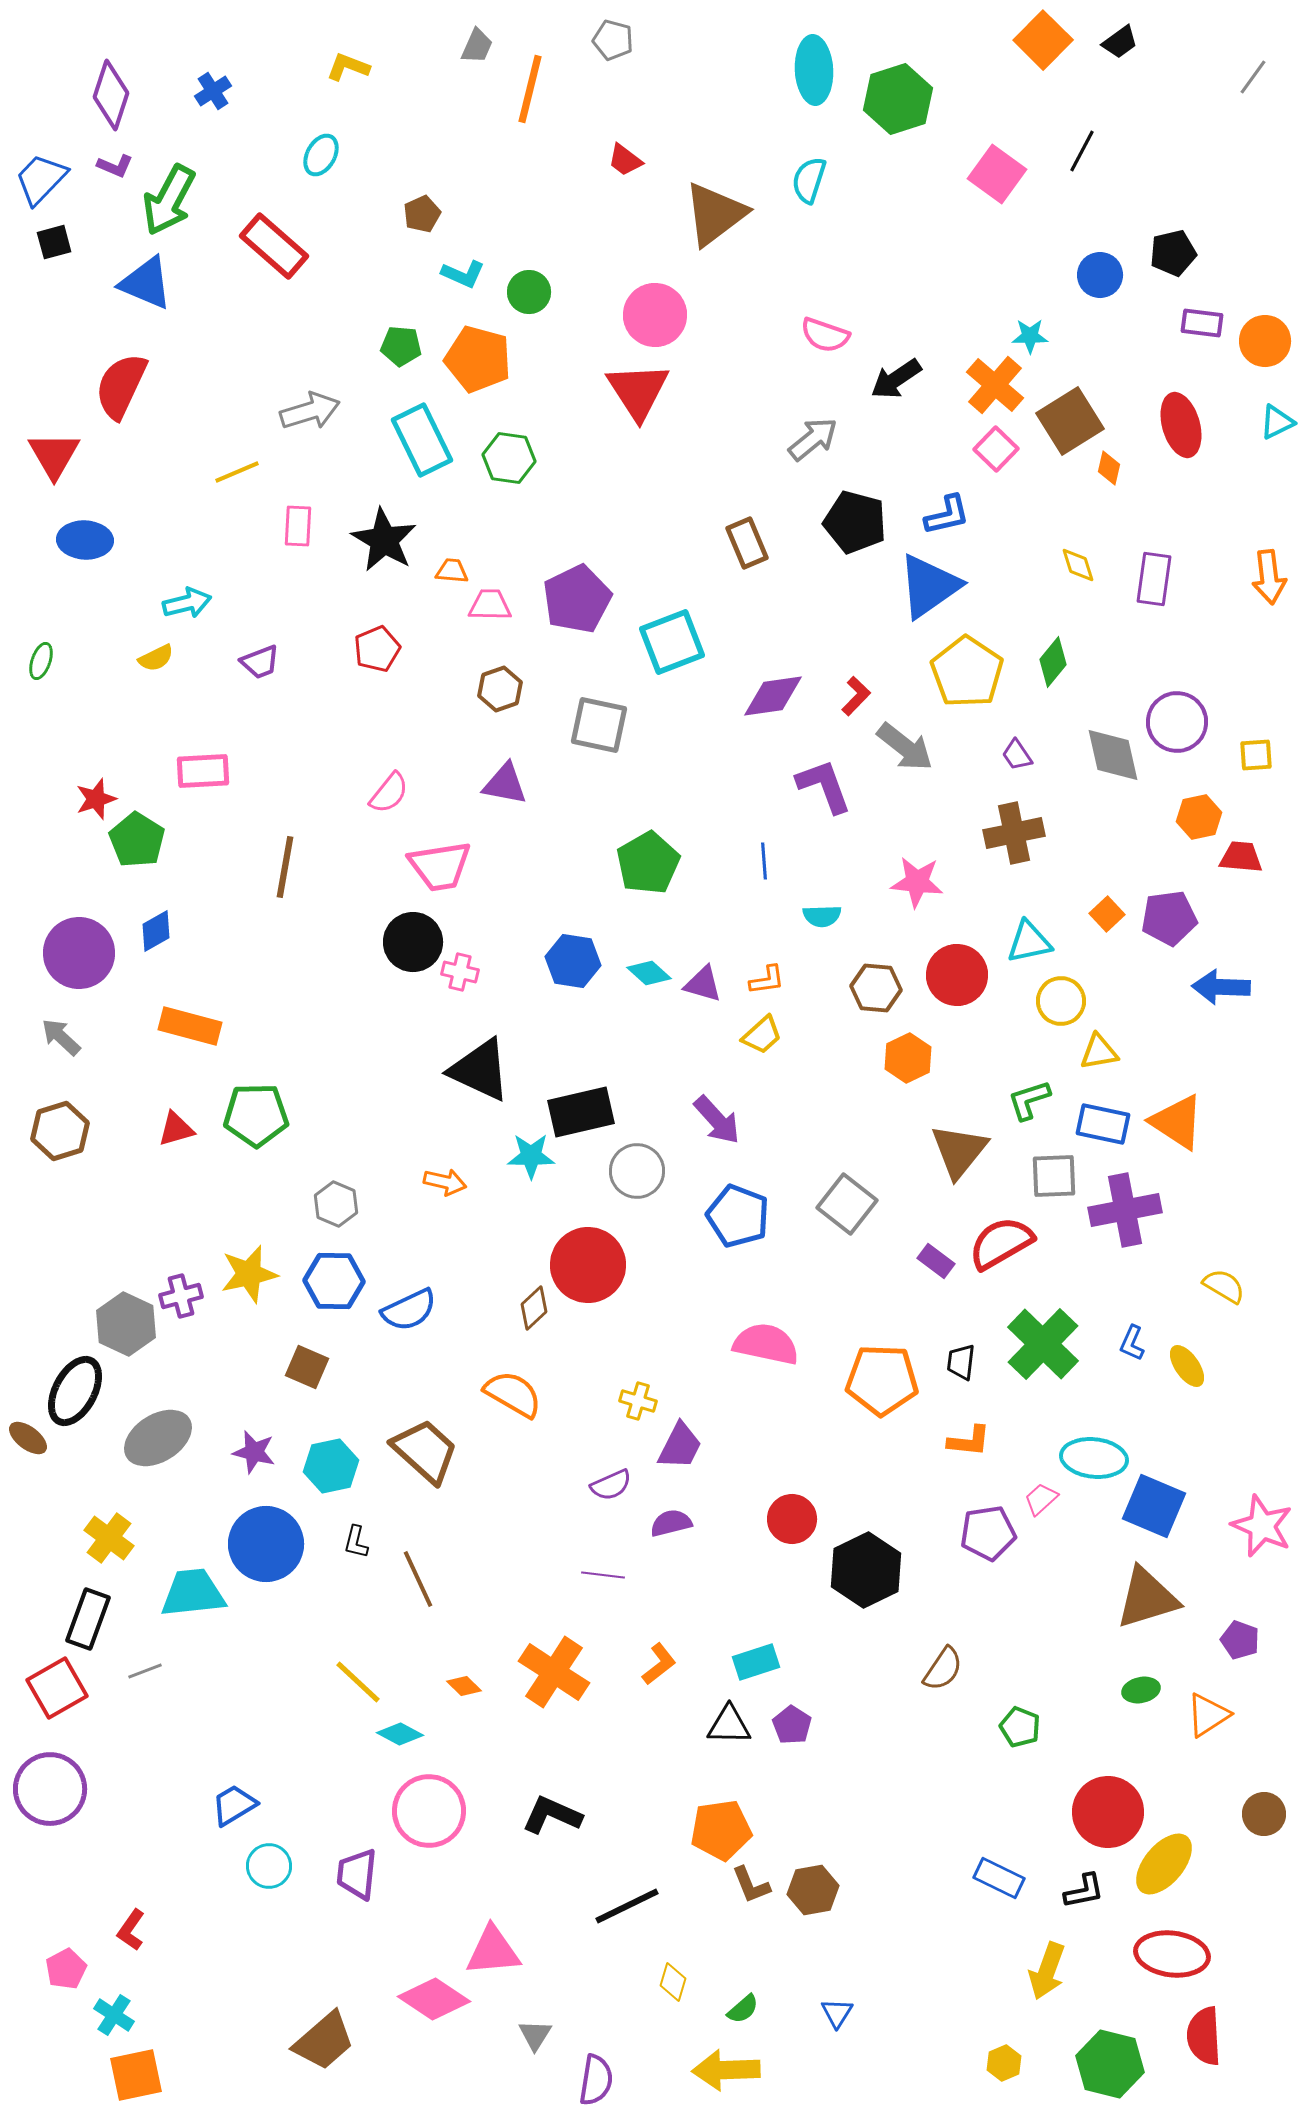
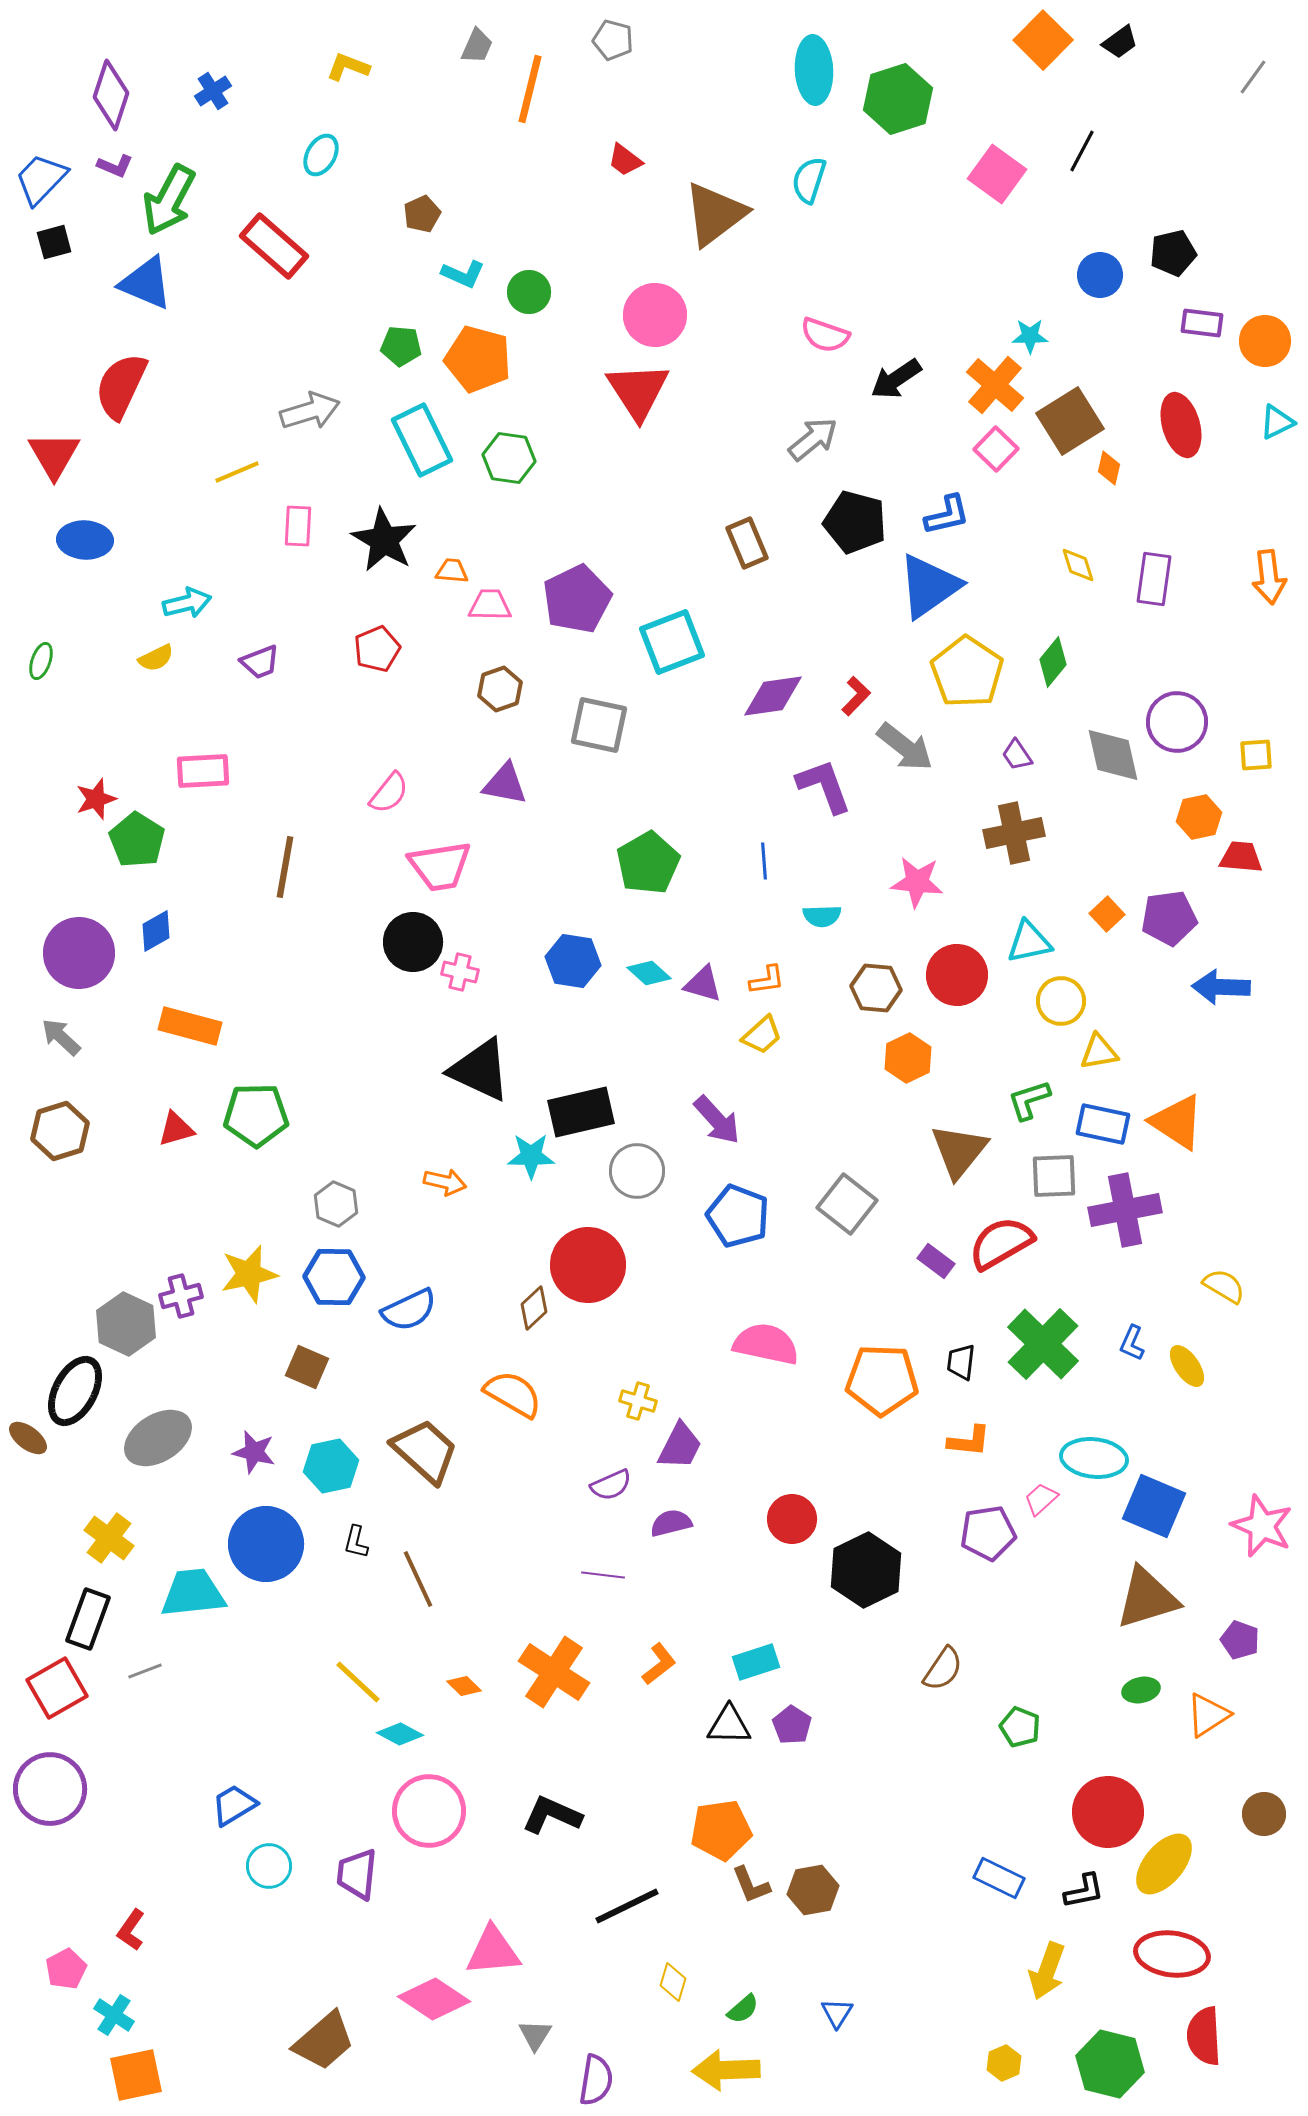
blue hexagon at (334, 1281): moved 4 px up
